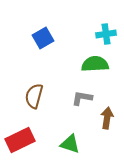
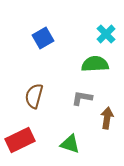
cyan cross: rotated 36 degrees counterclockwise
